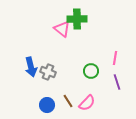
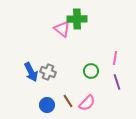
blue arrow: moved 5 px down; rotated 12 degrees counterclockwise
